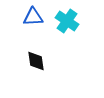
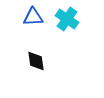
cyan cross: moved 2 px up
